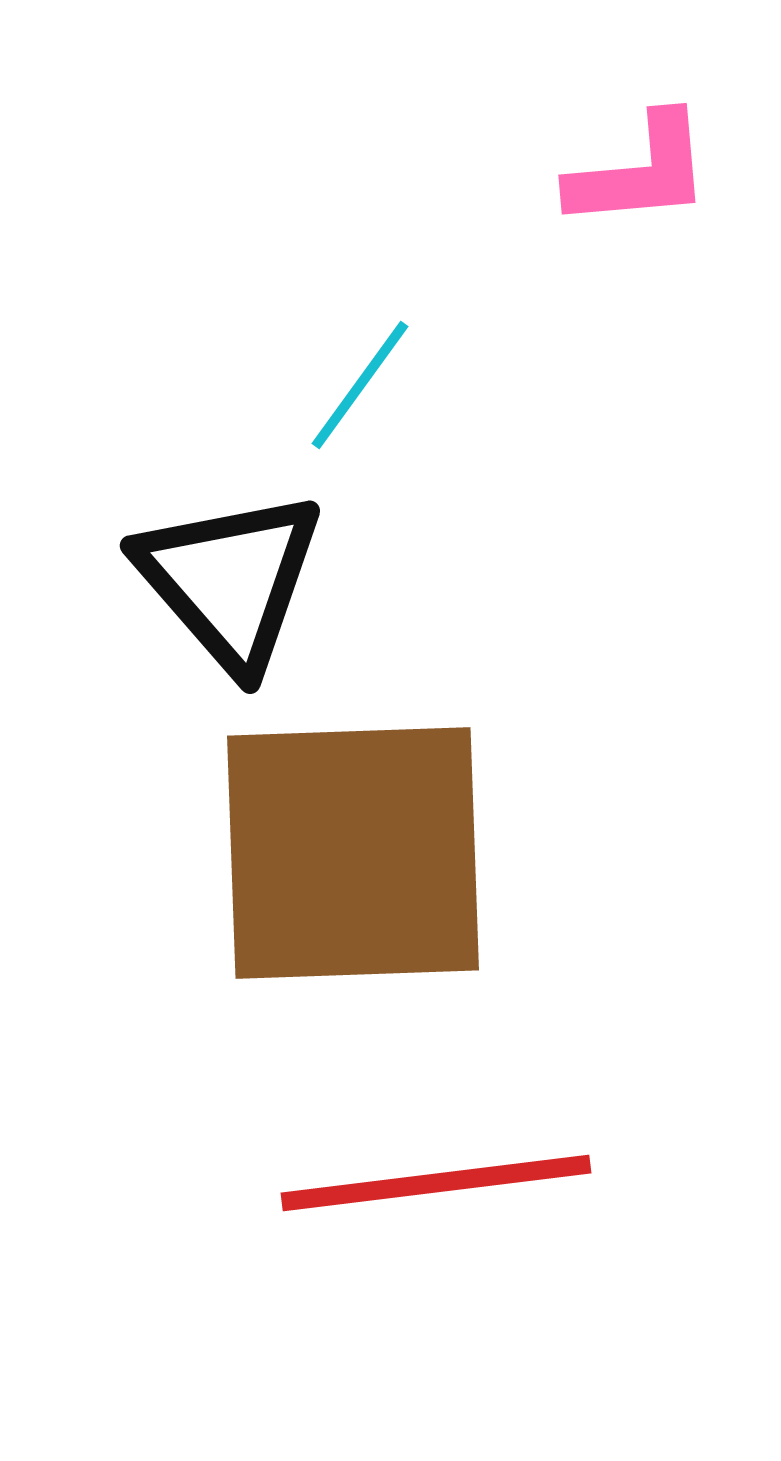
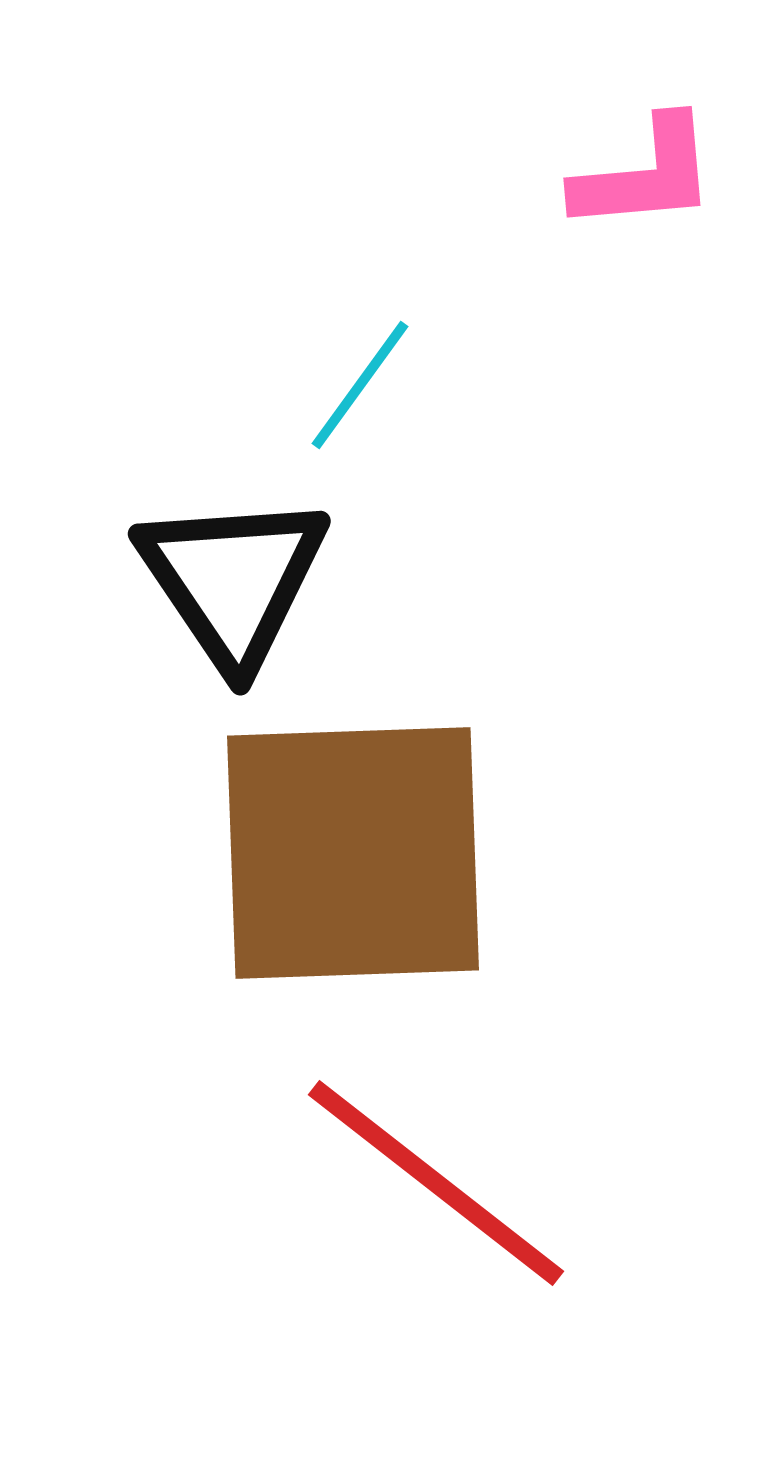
pink L-shape: moved 5 px right, 3 px down
black triangle: moved 3 px right; rotated 7 degrees clockwise
red line: rotated 45 degrees clockwise
